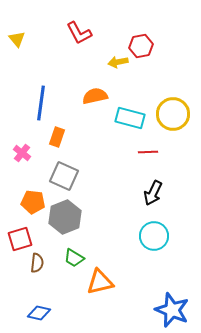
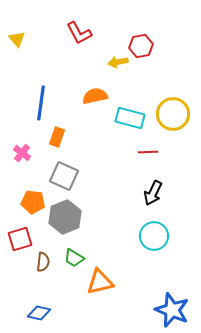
brown semicircle: moved 6 px right, 1 px up
